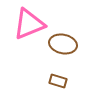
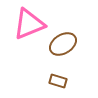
brown ellipse: rotated 44 degrees counterclockwise
